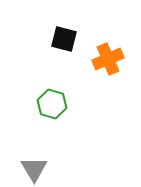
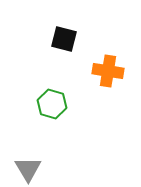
orange cross: moved 12 px down; rotated 32 degrees clockwise
gray triangle: moved 6 px left
